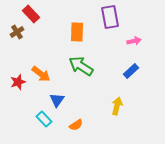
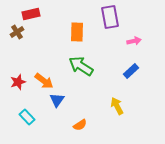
red rectangle: rotated 60 degrees counterclockwise
orange arrow: moved 3 px right, 7 px down
yellow arrow: rotated 42 degrees counterclockwise
cyan rectangle: moved 17 px left, 2 px up
orange semicircle: moved 4 px right
